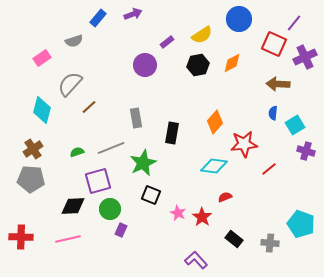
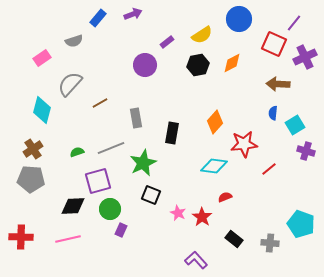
brown line at (89, 107): moved 11 px right, 4 px up; rotated 14 degrees clockwise
